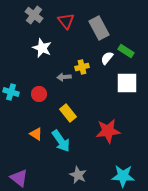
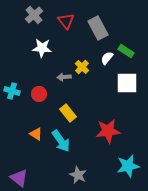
gray cross: rotated 12 degrees clockwise
gray rectangle: moved 1 px left
white star: rotated 18 degrees counterclockwise
yellow cross: rotated 32 degrees counterclockwise
cyan cross: moved 1 px right, 1 px up
cyan star: moved 5 px right, 10 px up; rotated 15 degrees counterclockwise
